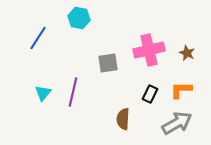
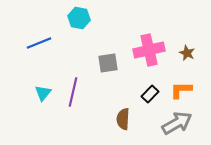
blue line: moved 1 px right, 5 px down; rotated 35 degrees clockwise
black rectangle: rotated 18 degrees clockwise
